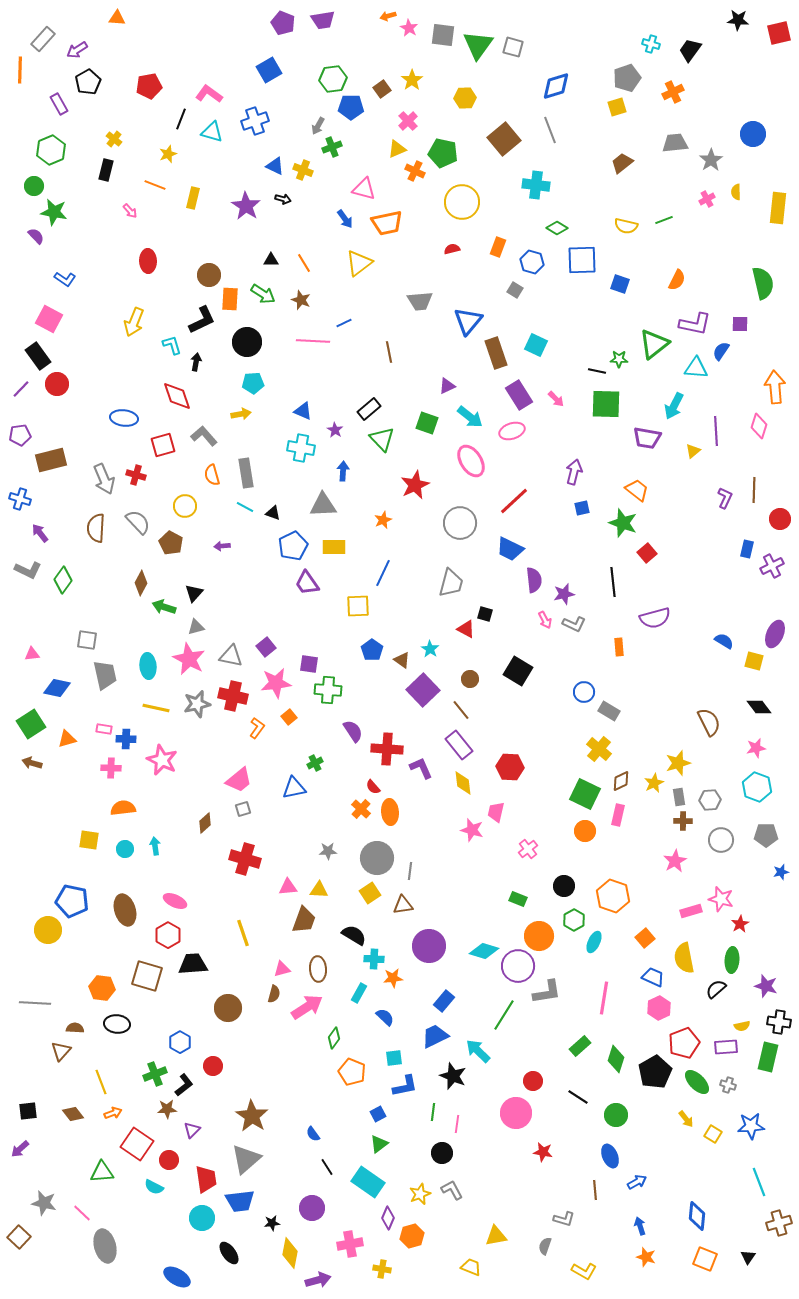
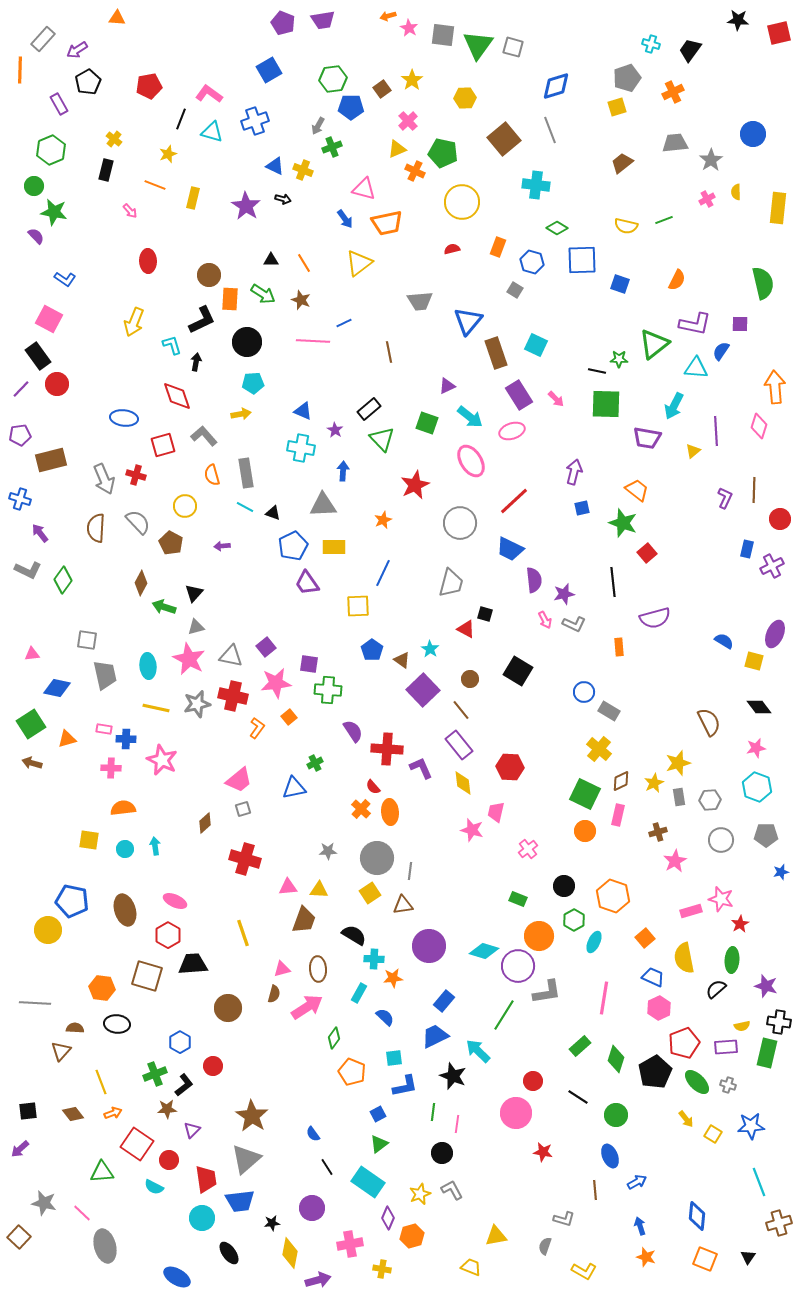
brown cross at (683, 821): moved 25 px left, 11 px down; rotated 18 degrees counterclockwise
green rectangle at (768, 1057): moved 1 px left, 4 px up
